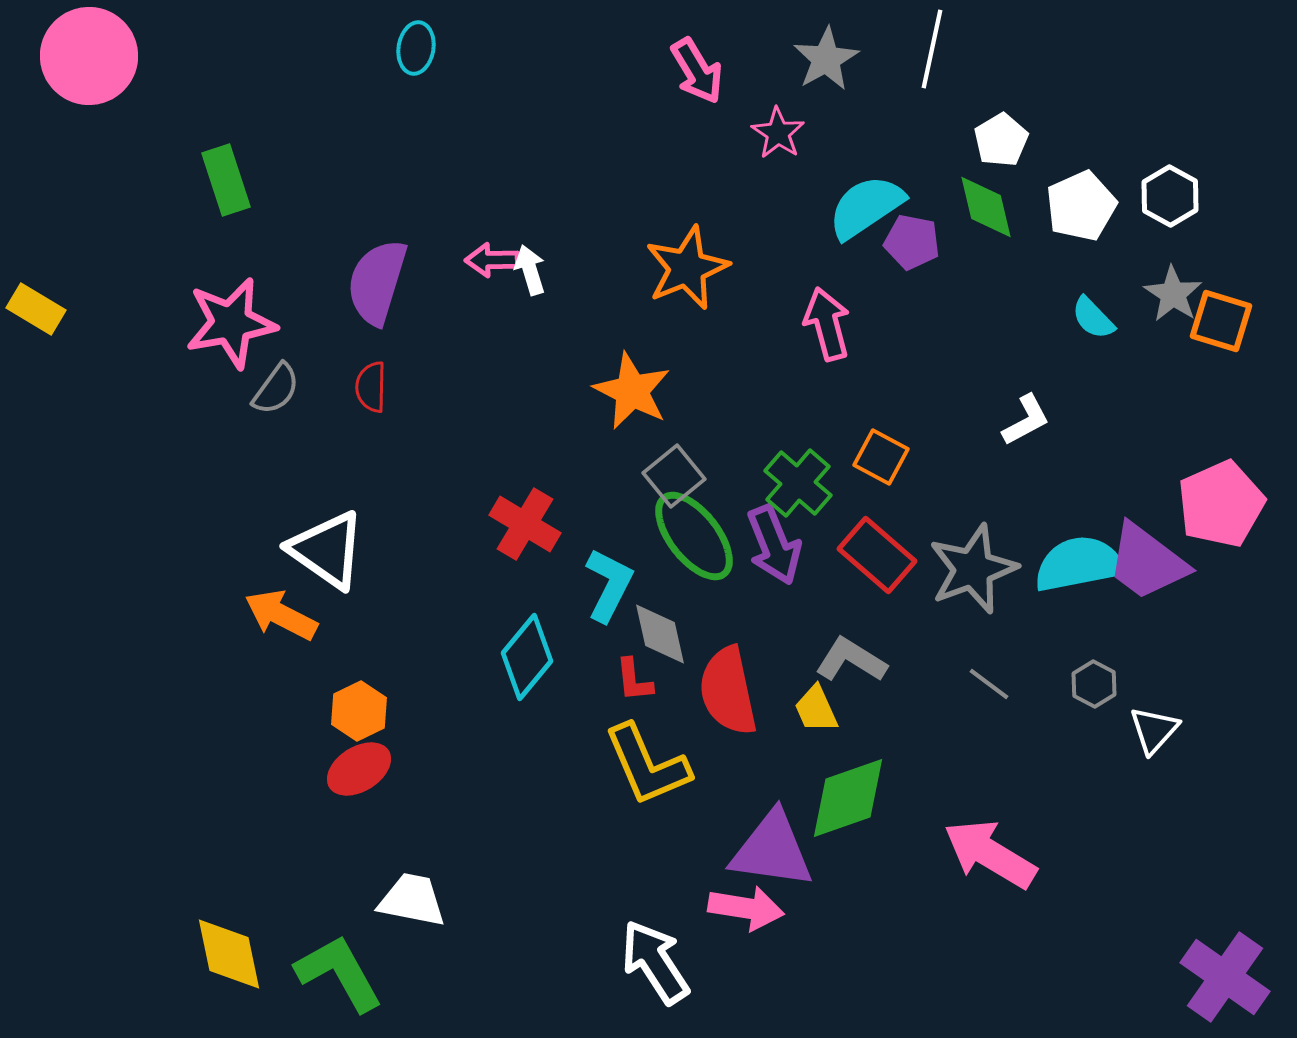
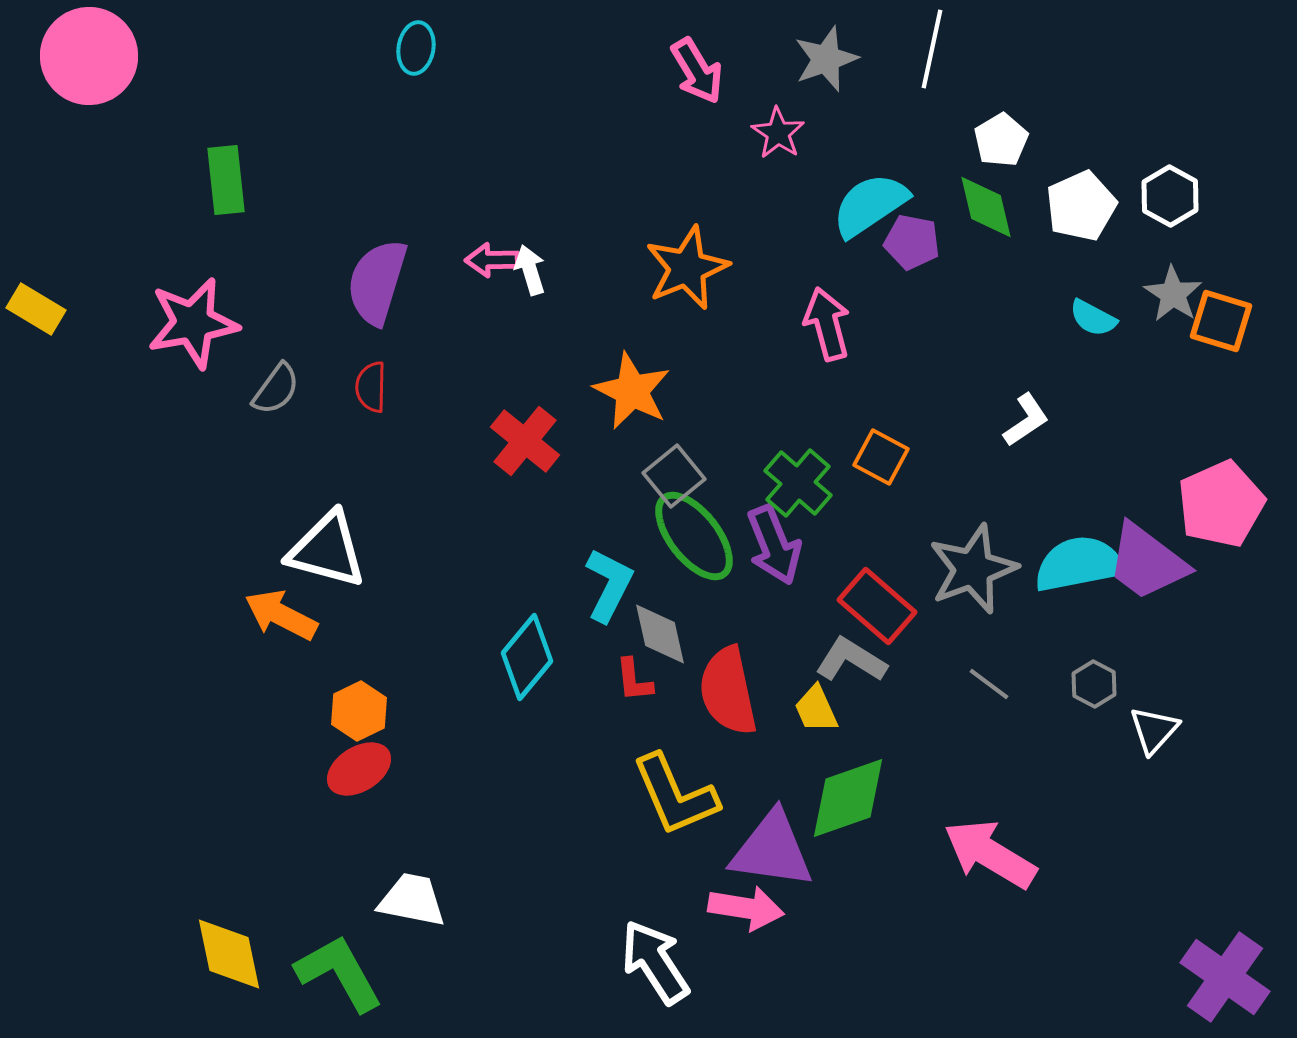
gray star at (826, 59): rotated 10 degrees clockwise
green rectangle at (226, 180): rotated 12 degrees clockwise
cyan semicircle at (866, 207): moved 4 px right, 2 px up
cyan semicircle at (1093, 318): rotated 18 degrees counterclockwise
pink star at (231, 323): moved 38 px left
white L-shape at (1026, 420): rotated 6 degrees counterclockwise
red cross at (525, 524): moved 83 px up; rotated 8 degrees clockwise
white triangle at (327, 550): rotated 20 degrees counterclockwise
red rectangle at (877, 555): moved 51 px down
yellow L-shape at (647, 765): moved 28 px right, 30 px down
